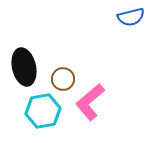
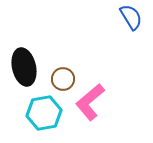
blue semicircle: rotated 108 degrees counterclockwise
cyan hexagon: moved 1 px right, 2 px down
